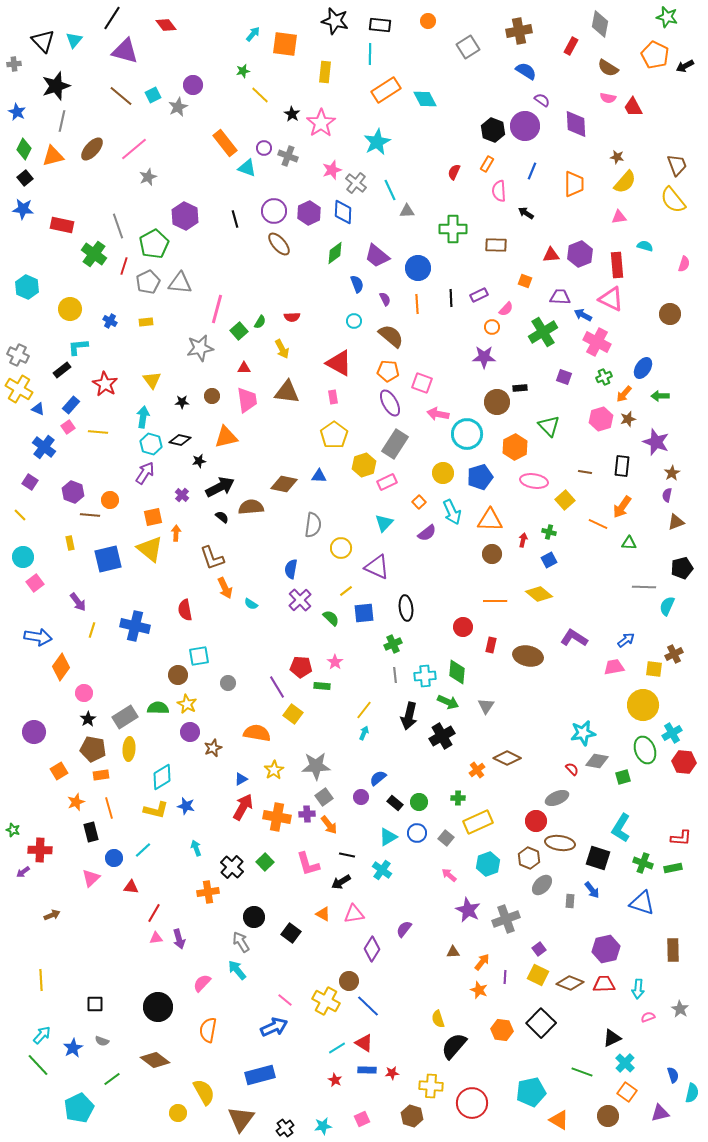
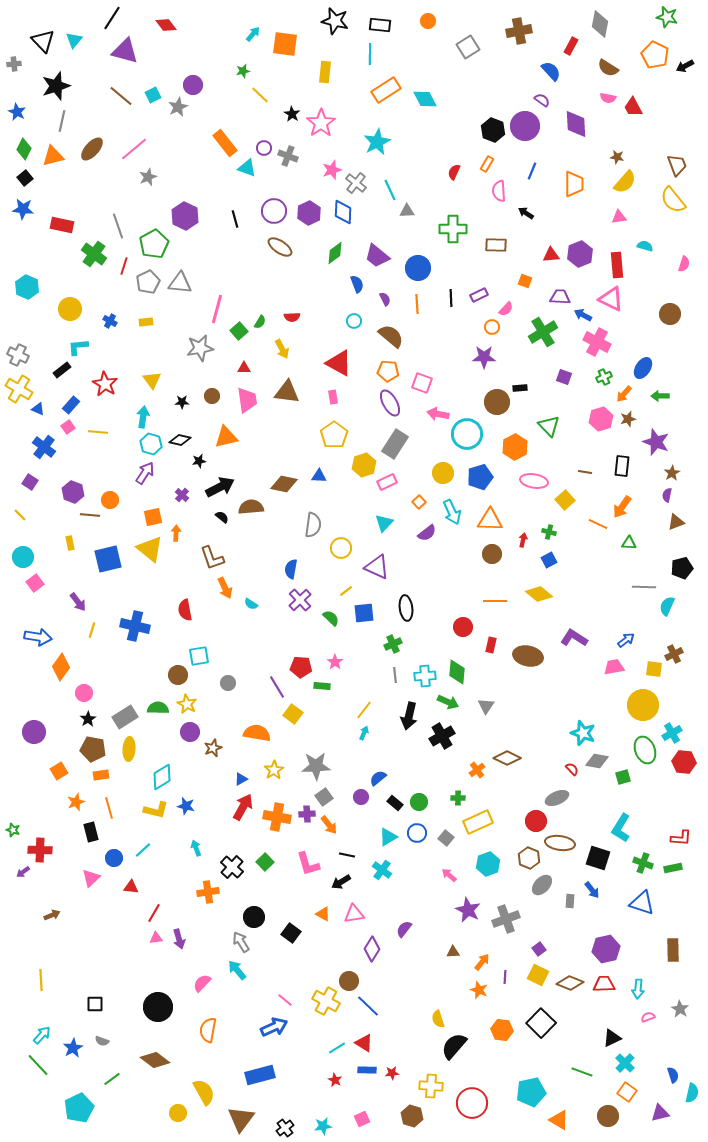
blue semicircle at (526, 71): moved 25 px right; rotated 15 degrees clockwise
brown ellipse at (279, 244): moved 1 px right, 3 px down; rotated 15 degrees counterclockwise
cyan star at (583, 733): rotated 30 degrees clockwise
